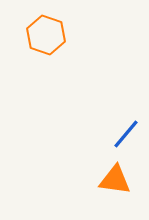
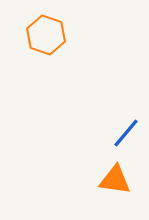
blue line: moved 1 px up
